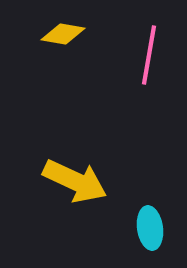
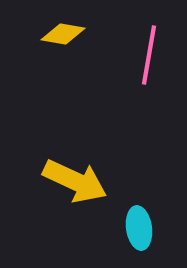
cyan ellipse: moved 11 px left
